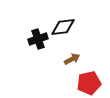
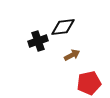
black cross: moved 2 px down
brown arrow: moved 4 px up
